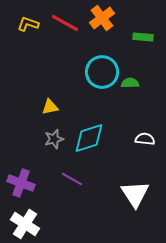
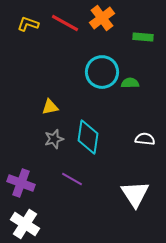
cyan diamond: moved 1 px left, 1 px up; rotated 64 degrees counterclockwise
